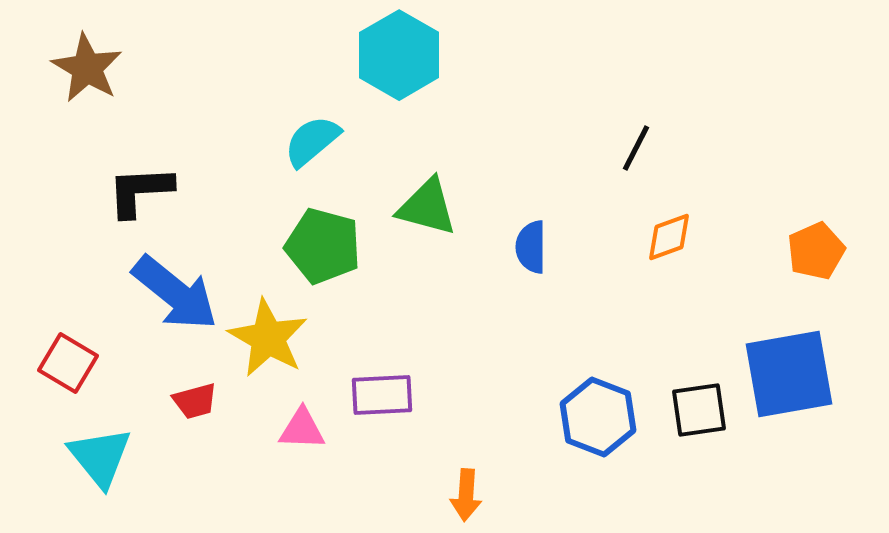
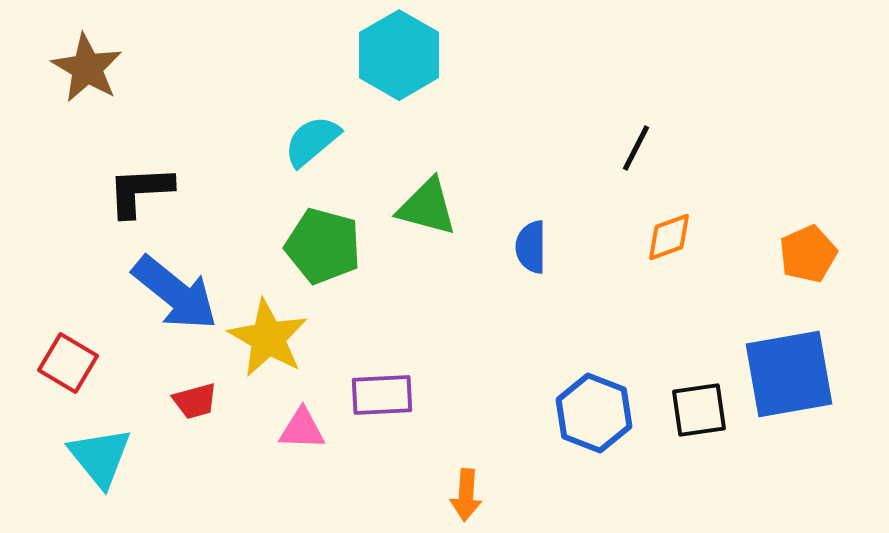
orange pentagon: moved 8 px left, 3 px down
blue hexagon: moved 4 px left, 4 px up
